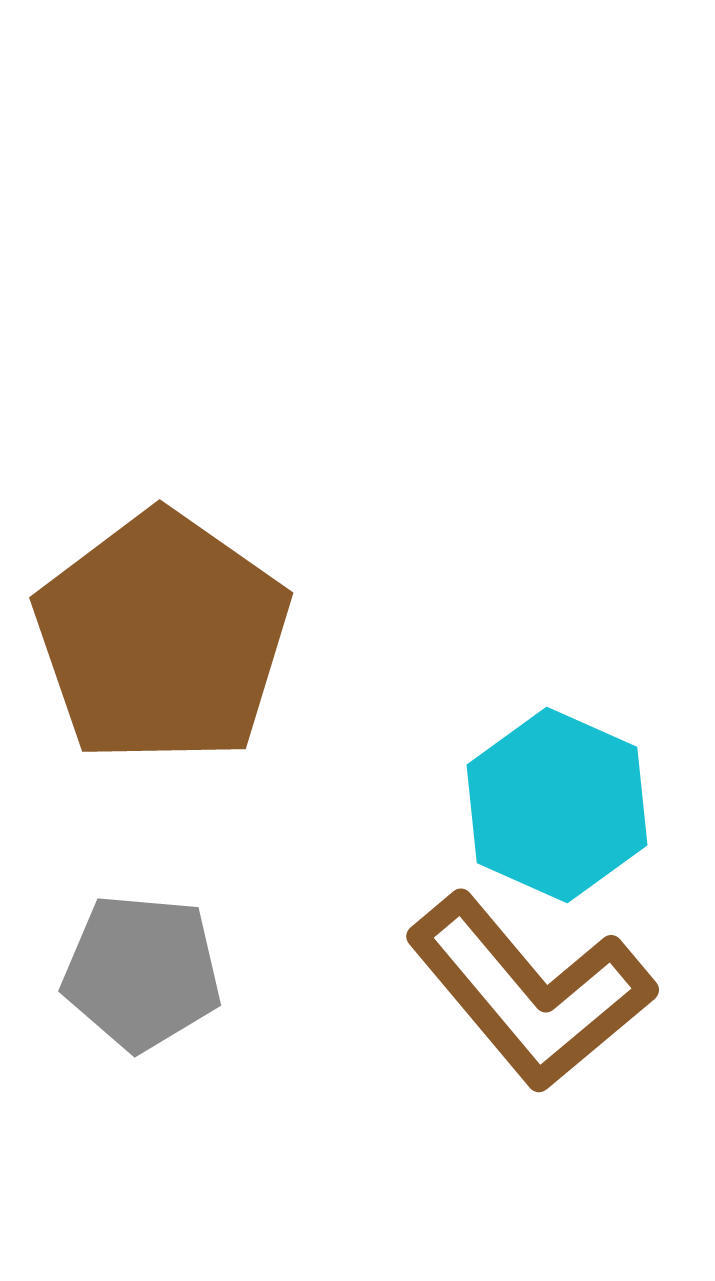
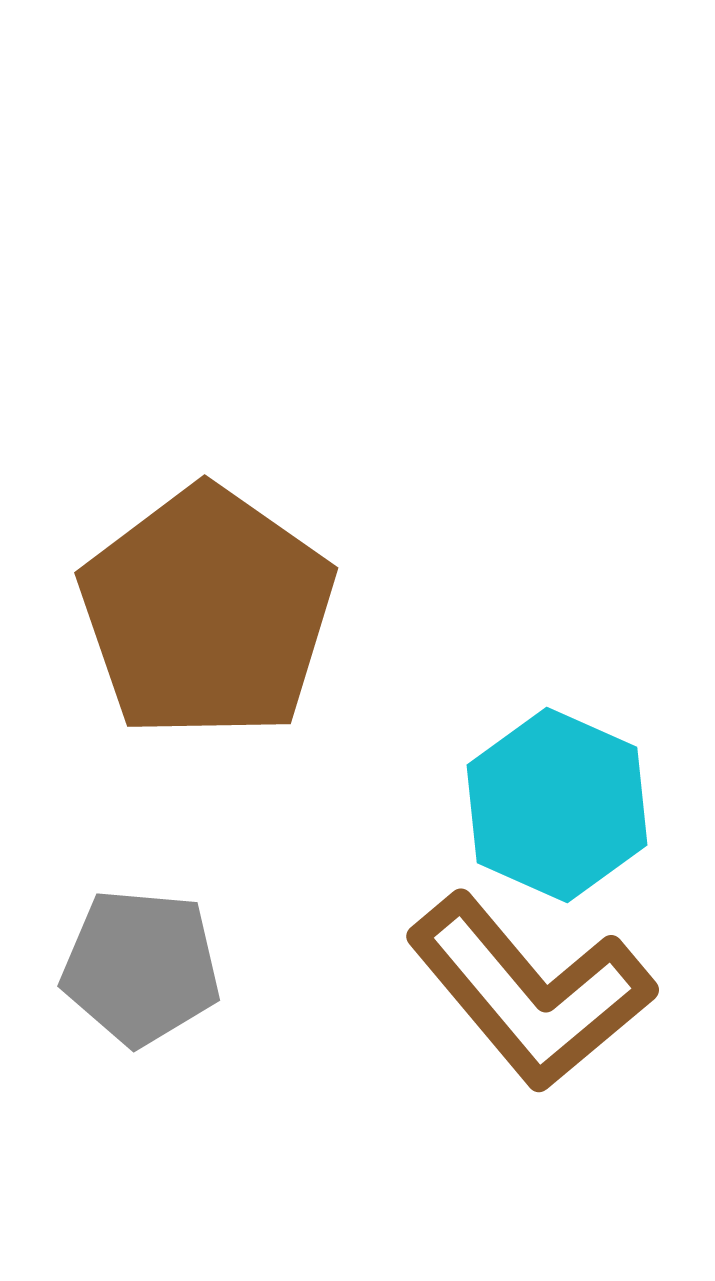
brown pentagon: moved 45 px right, 25 px up
gray pentagon: moved 1 px left, 5 px up
